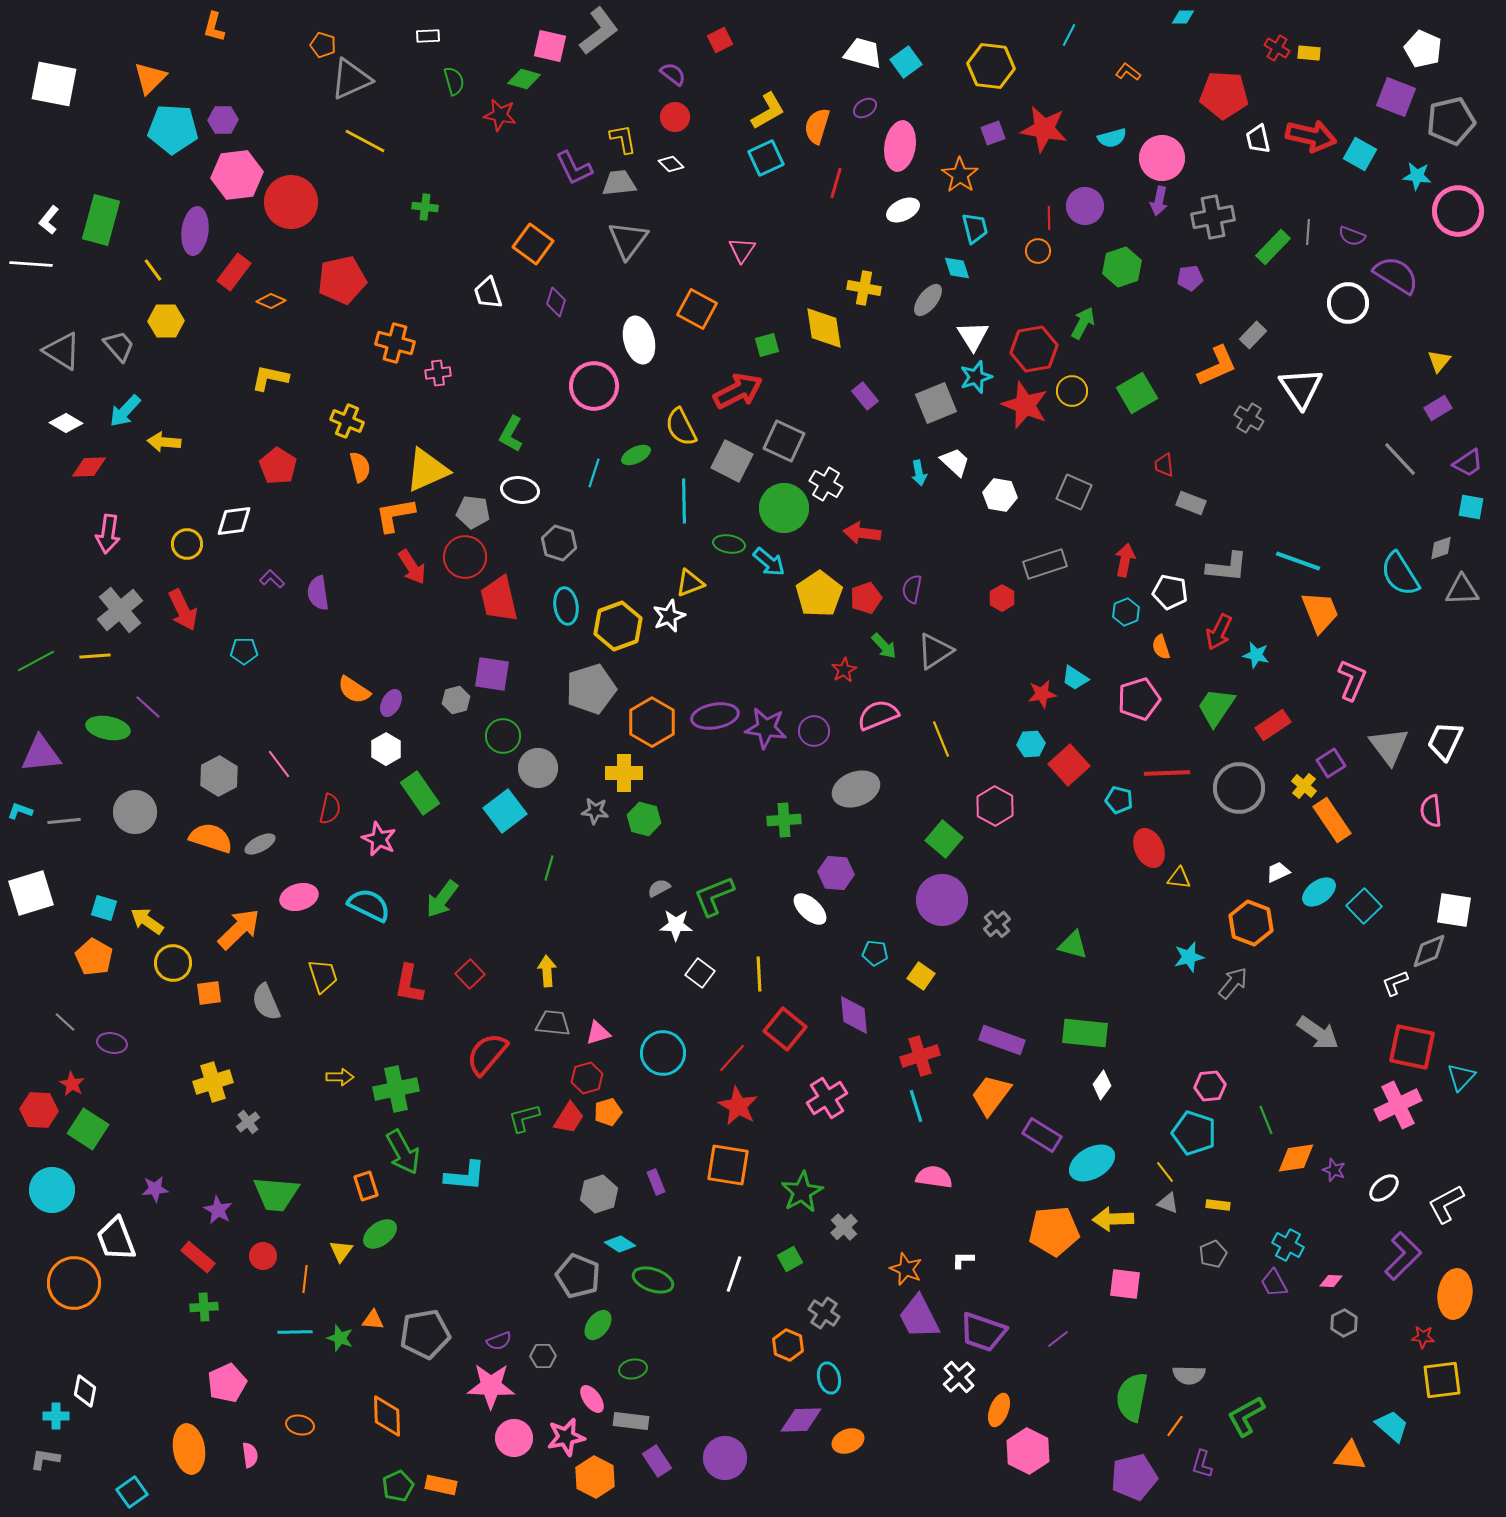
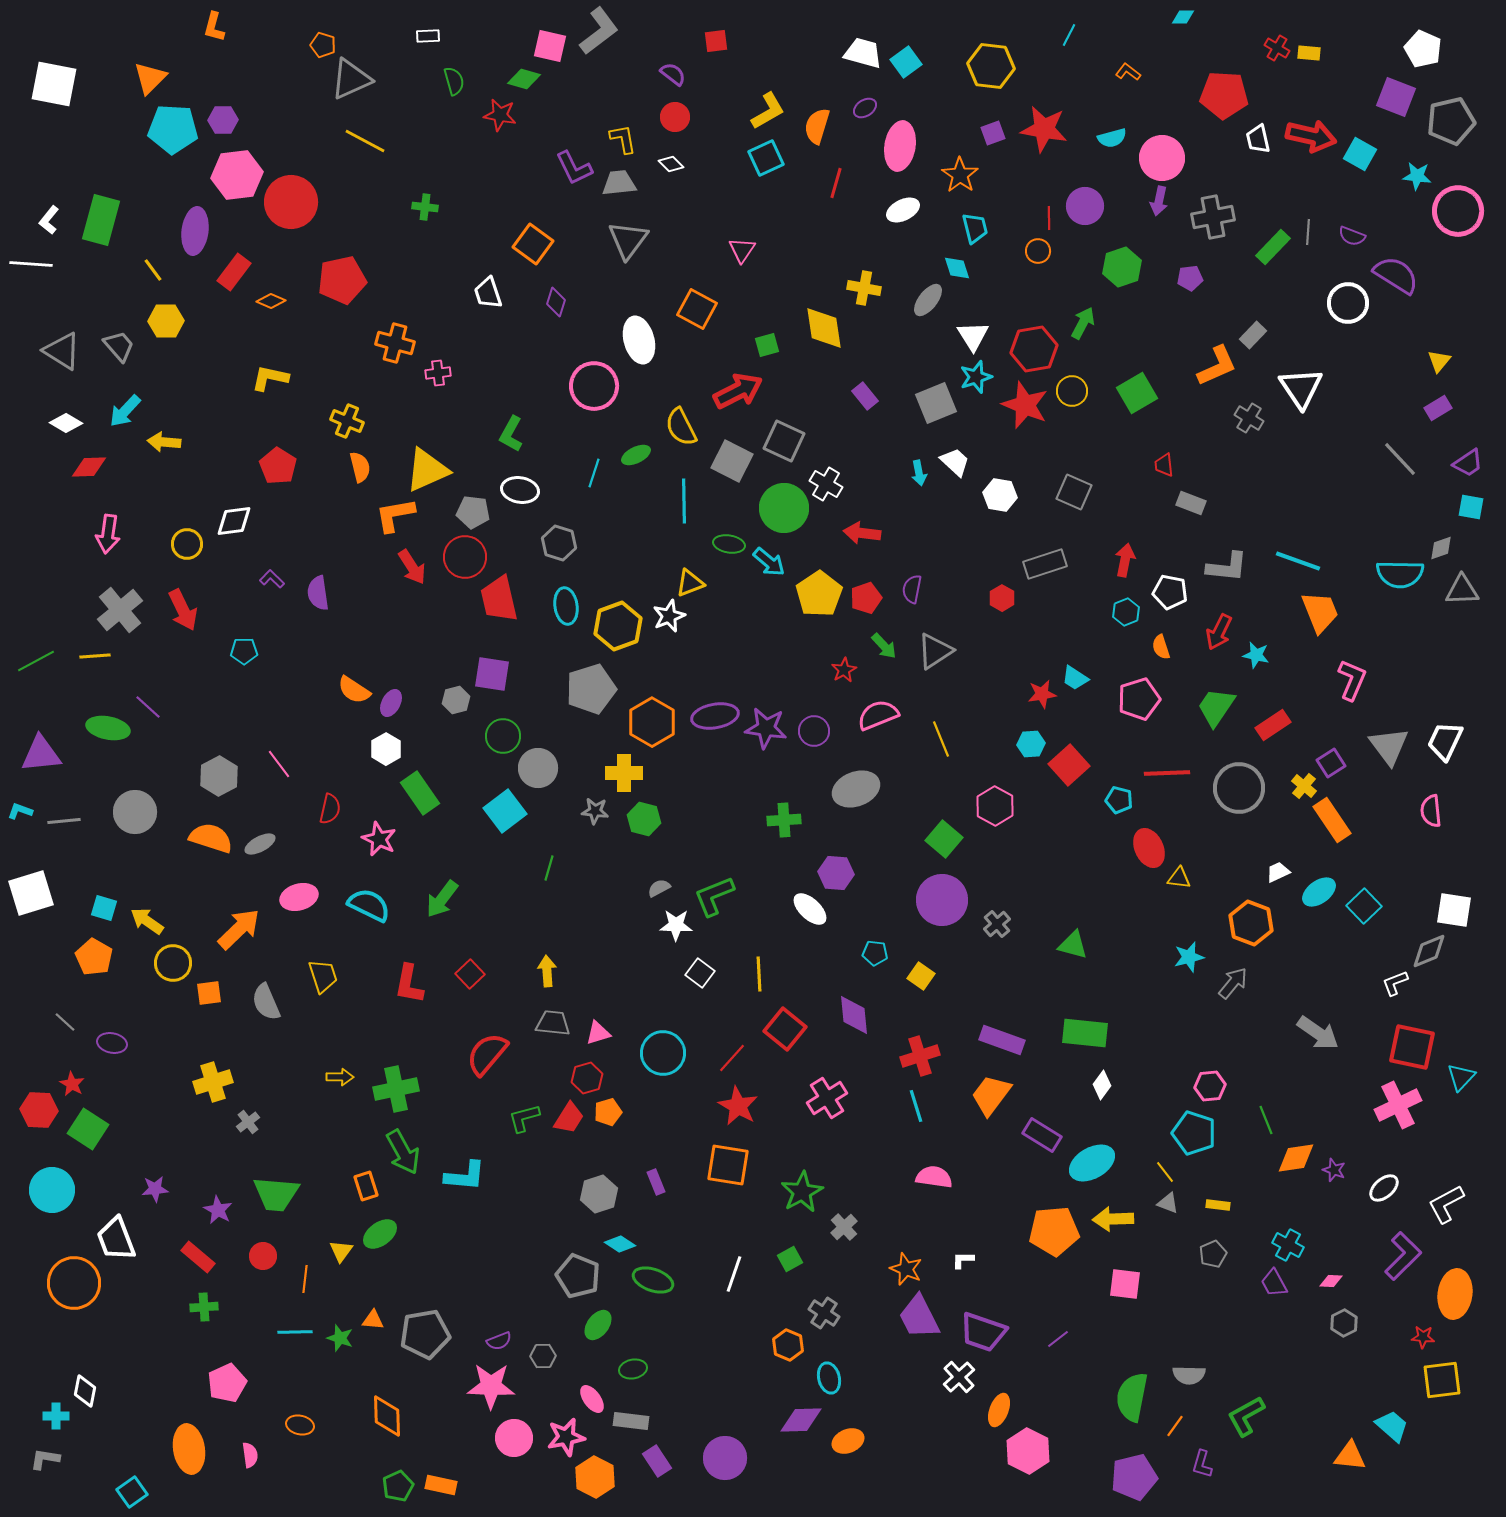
red square at (720, 40): moved 4 px left, 1 px down; rotated 20 degrees clockwise
cyan semicircle at (1400, 574): rotated 57 degrees counterclockwise
